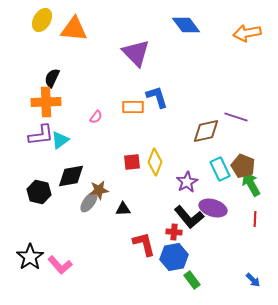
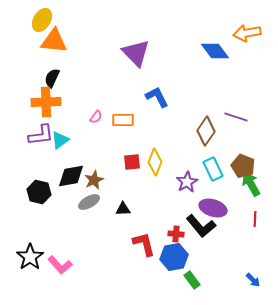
blue diamond: moved 29 px right, 26 px down
orange triangle: moved 20 px left, 12 px down
blue L-shape: rotated 10 degrees counterclockwise
orange rectangle: moved 10 px left, 13 px down
brown diamond: rotated 44 degrees counterclockwise
cyan rectangle: moved 7 px left
brown star: moved 5 px left, 10 px up; rotated 18 degrees counterclockwise
gray ellipse: rotated 25 degrees clockwise
black L-shape: moved 12 px right, 9 px down
red cross: moved 2 px right, 2 px down
